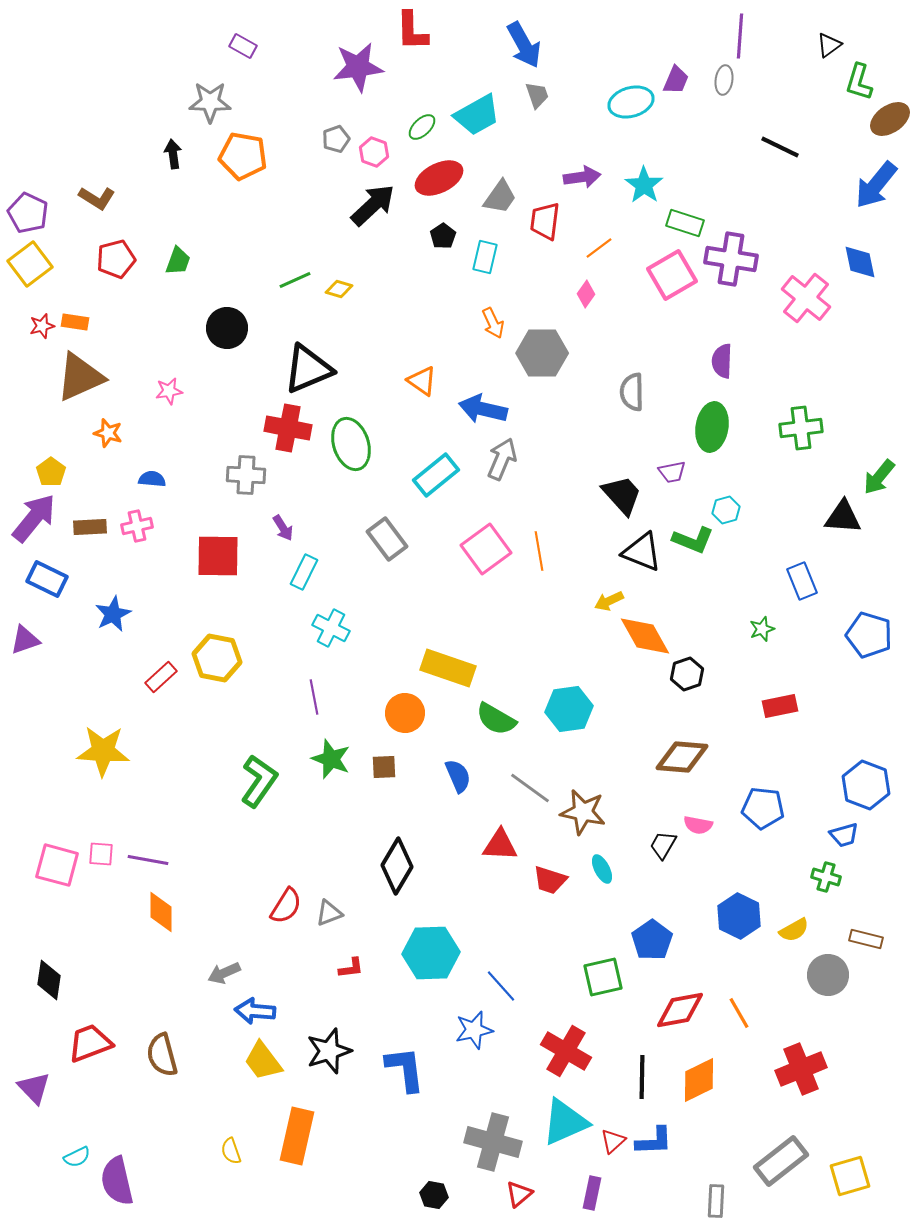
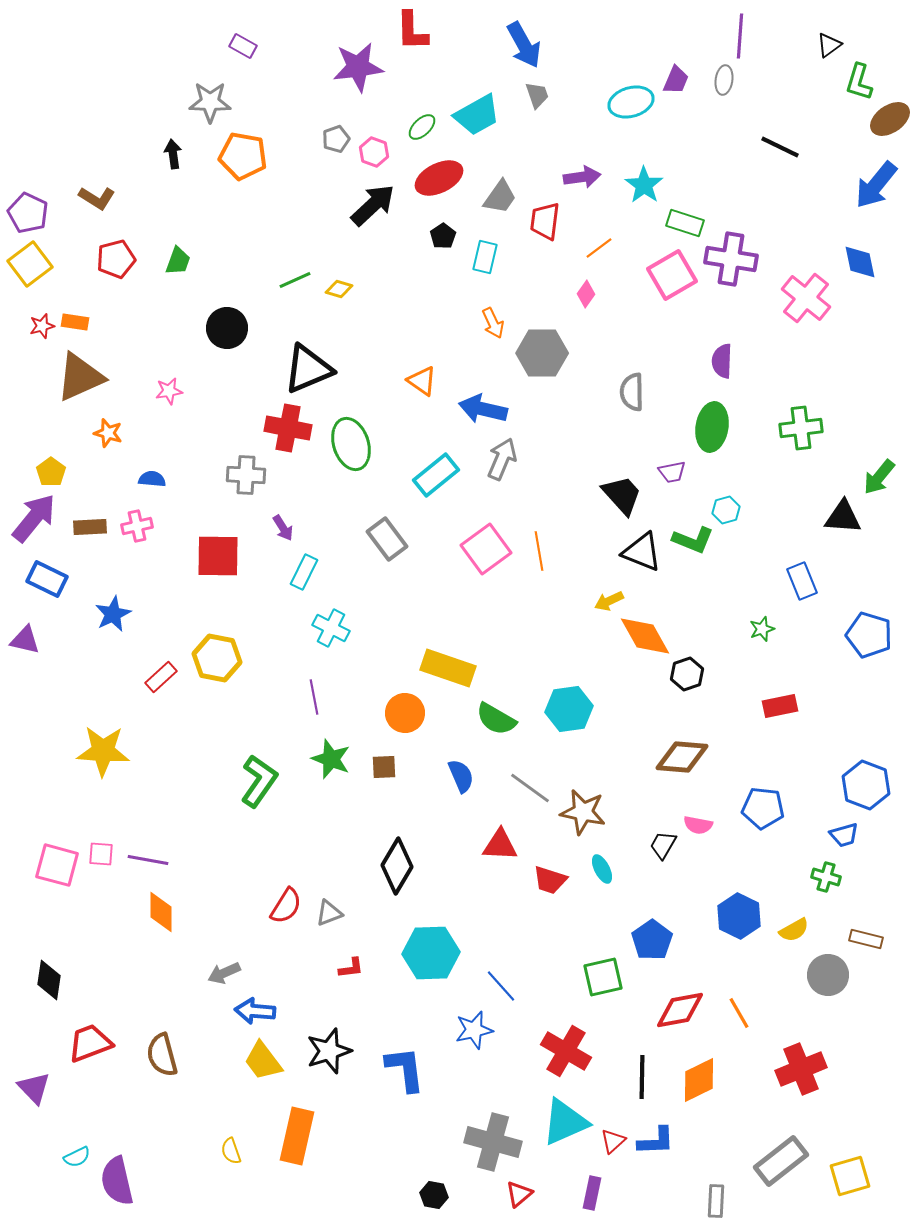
purple triangle at (25, 640): rotated 32 degrees clockwise
blue semicircle at (458, 776): moved 3 px right
blue L-shape at (654, 1141): moved 2 px right
